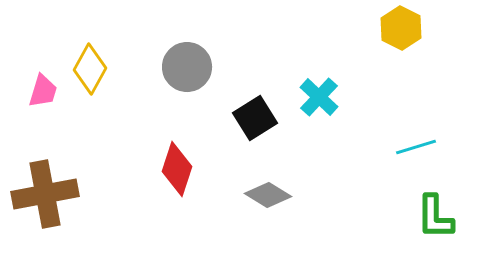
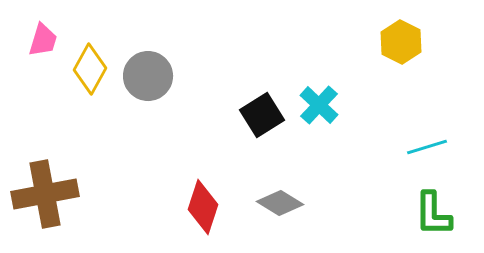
yellow hexagon: moved 14 px down
gray circle: moved 39 px left, 9 px down
pink trapezoid: moved 51 px up
cyan cross: moved 8 px down
black square: moved 7 px right, 3 px up
cyan line: moved 11 px right
red diamond: moved 26 px right, 38 px down
gray diamond: moved 12 px right, 8 px down
green L-shape: moved 2 px left, 3 px up
